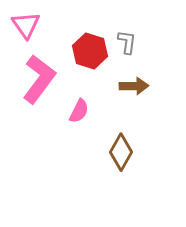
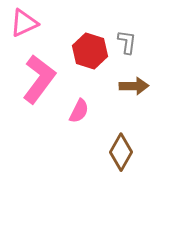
pink triangle: moved 2 px left, 2 px up; rotated 40 degrees clockwise
